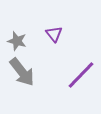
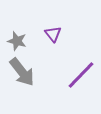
purple triangle: moved 1 px left
